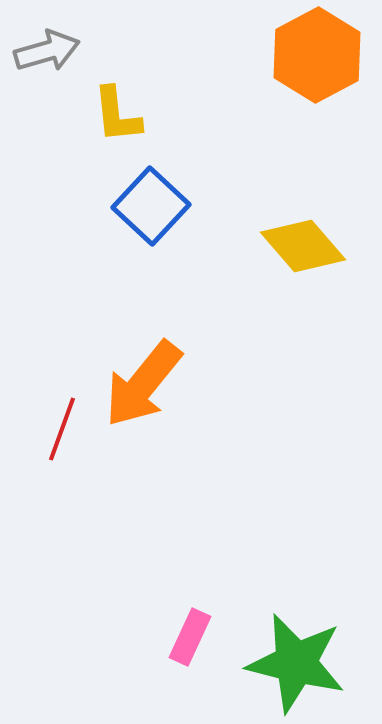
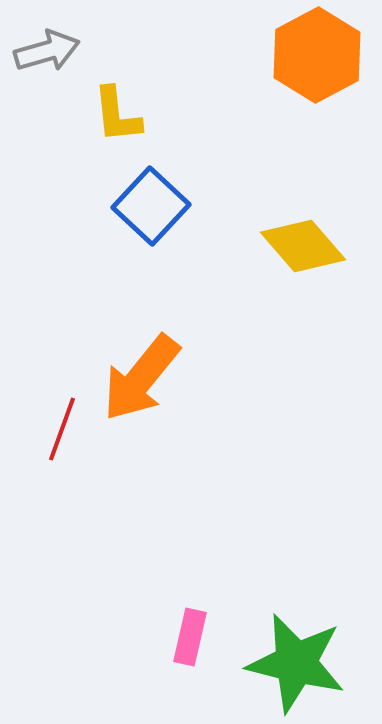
orange arrow: moved 2 px left, 6 px up
pink rectangle: rotated 12 degrees counterclockwise
